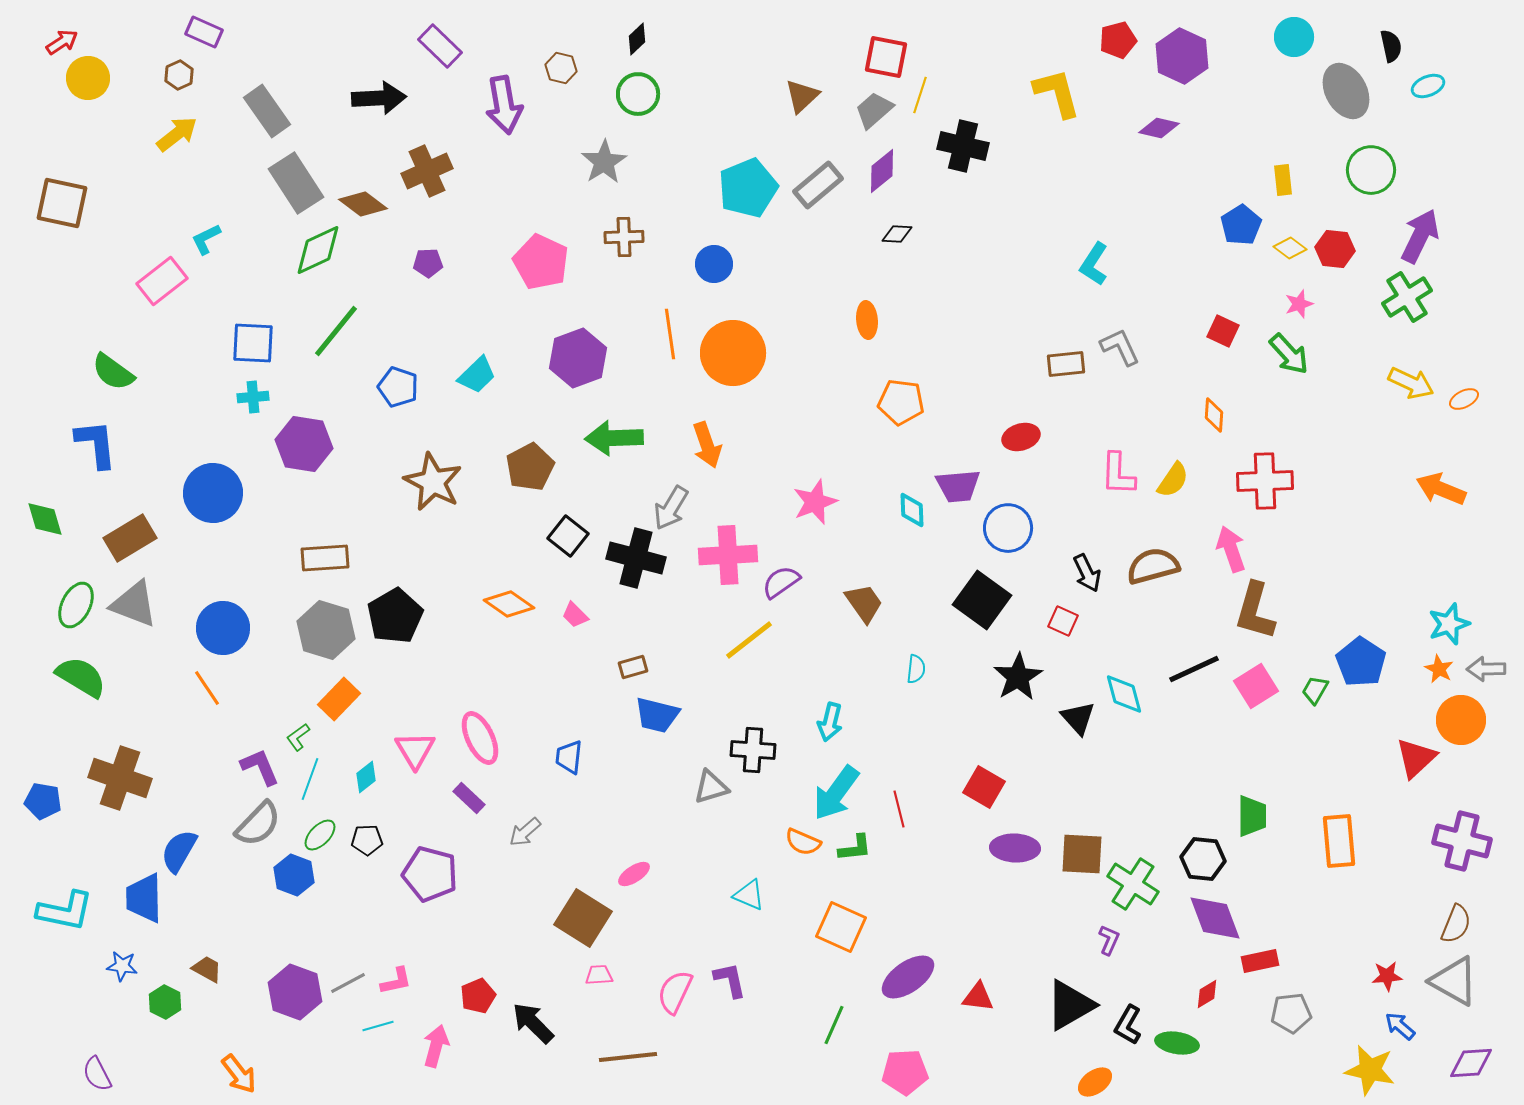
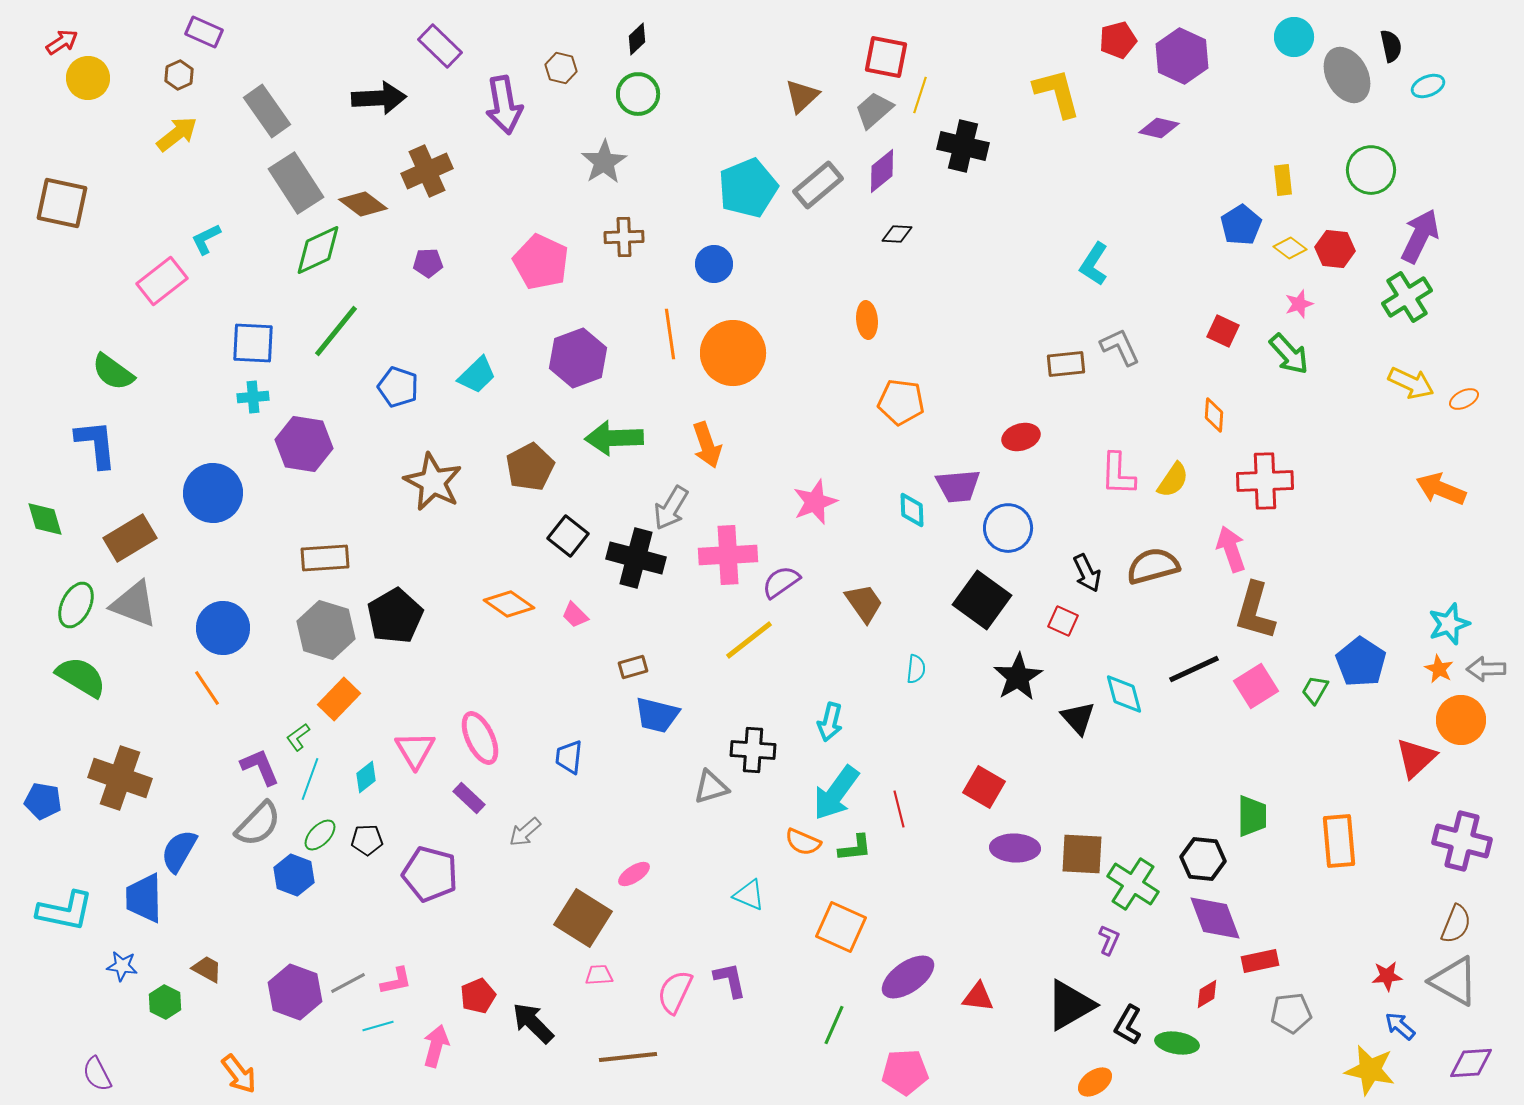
gray ellipse at (1346, 91): moved 1 px right, 16 px up
